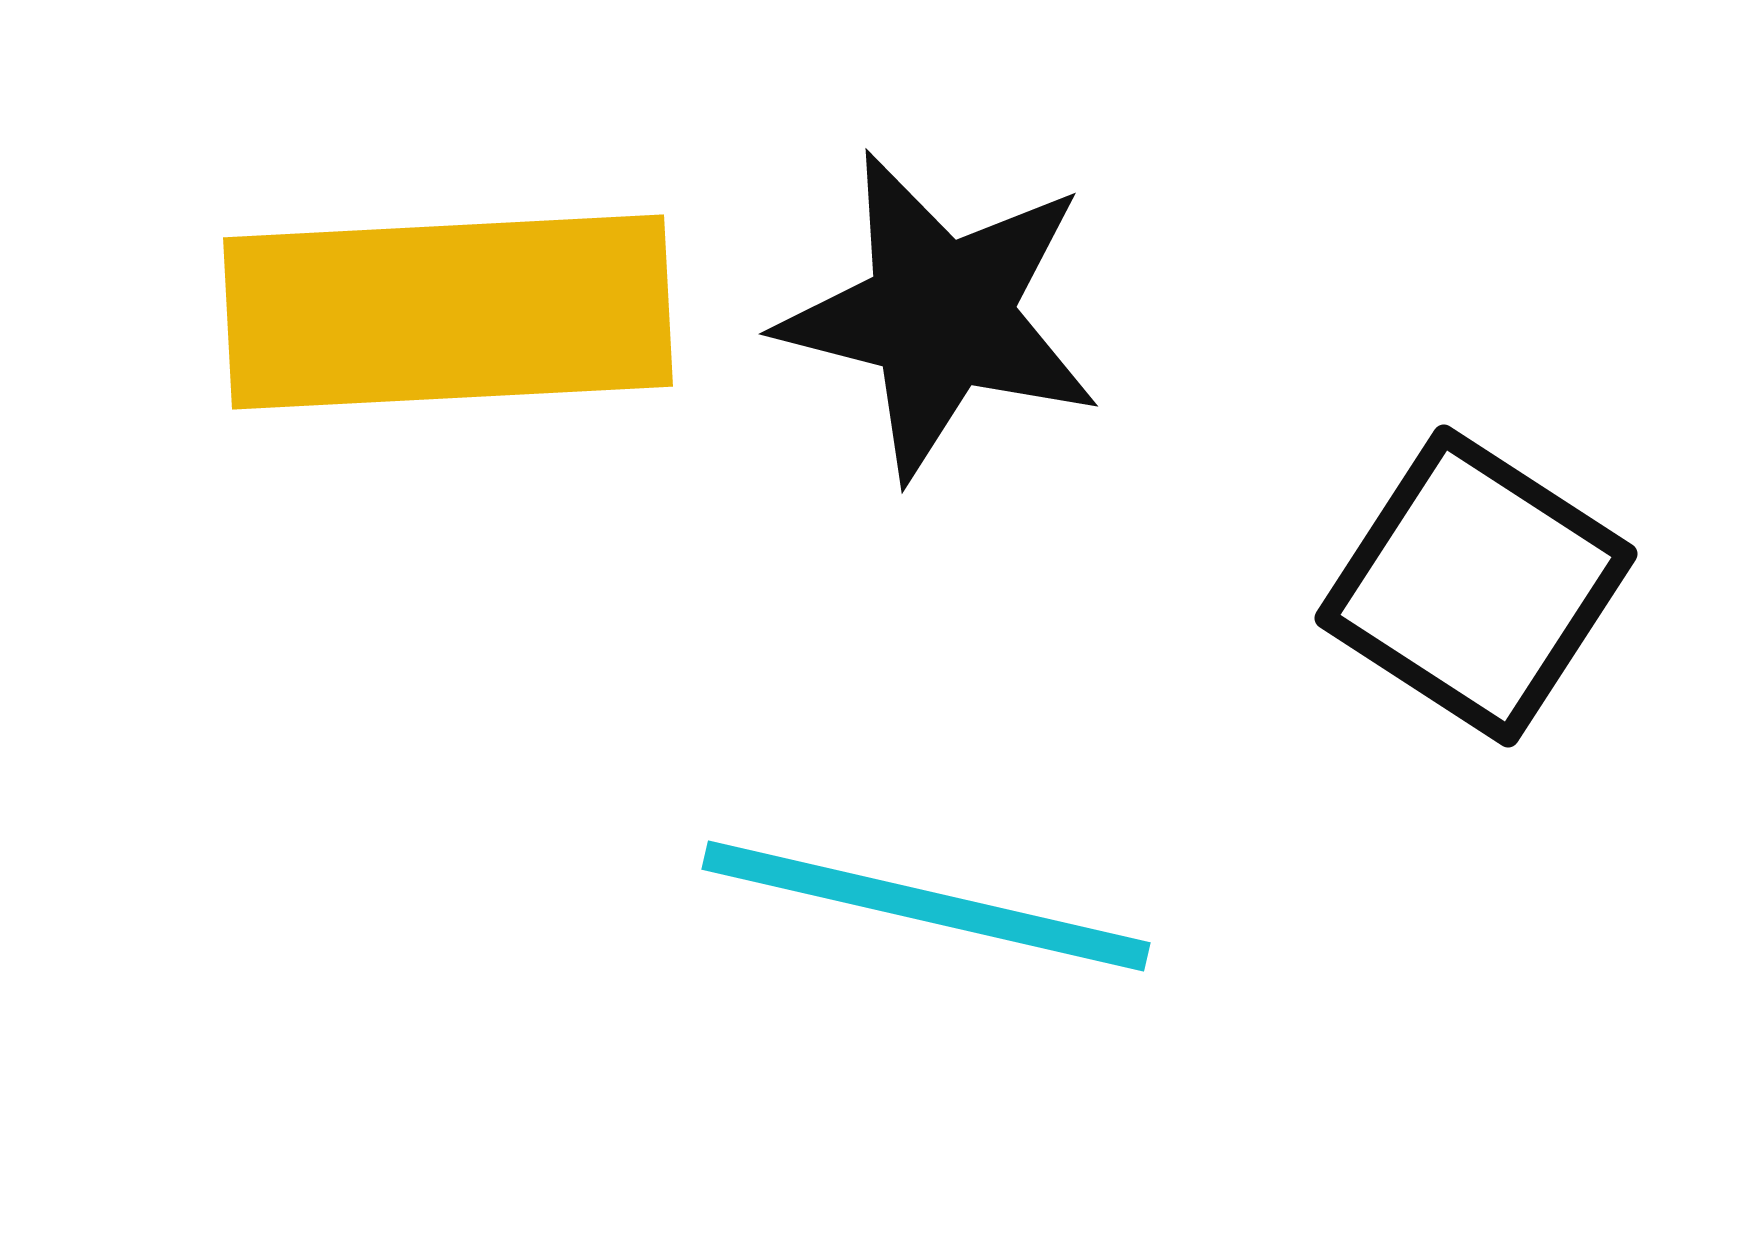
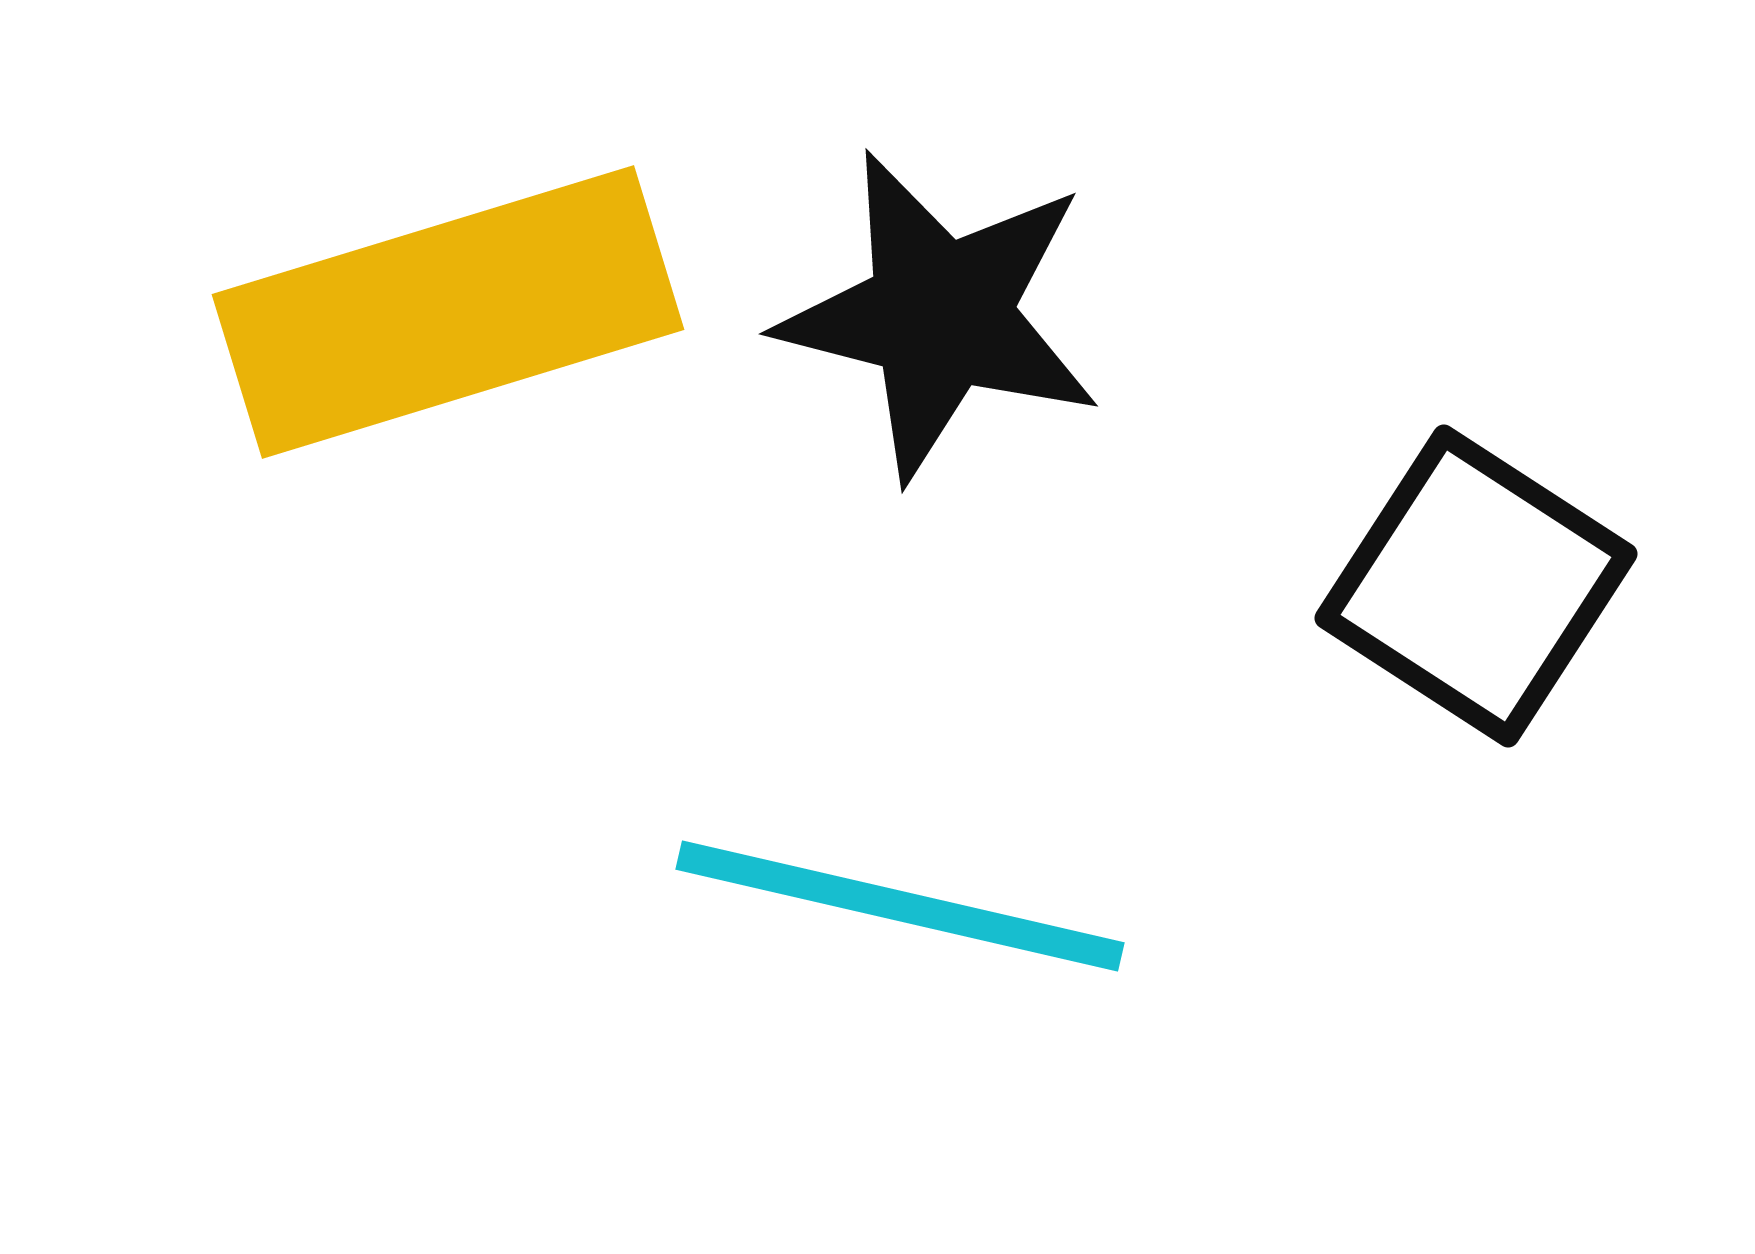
yellow rectangle: rotated 14 degrees counterclockwise
cyan line: moved 26 px left
